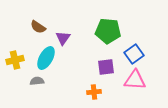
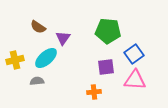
cyan ellipse: rotated 20 degrees clockwise
